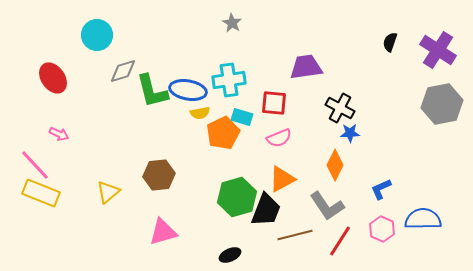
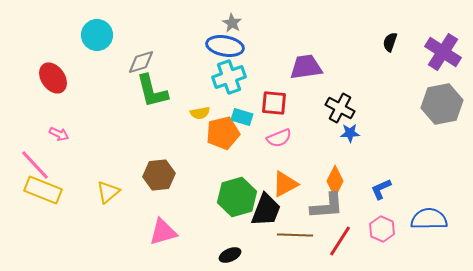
purple cross: moved 5 px right, 2 px down
gray diamond: moved 18 px right, 9 px up
cyan cross: moved 3 px up; rotated 12 degrees counterclockwise
blue ellipse: moved 37 px right, 44 px up
orange pentagon: rotated 12 degrees clockwise
orange diamond: moved 16 px down
orange triangle: moved 3 px right, 5 px down
yellow rectangle: moved 2 px right, 3 px up
gray L-shape: rotated 60 degrees counterclockwise
blue semicircle: moved 6 px right
brown line: rotated 16 degrees clockwise
